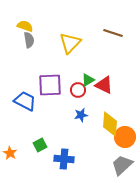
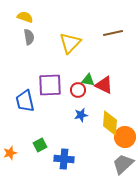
yellow semicircle: moved 9 px up
brown line: rotated 30 degrees counterclockwise
gray semicircle: moved 3 px up
green triangle: rotated 40 degrees clockwise
blue trapezoid: rotated 130 degrees counterclockwise
yellow diamond: moved 1 px up
orange star: rotated 24 degrees clockwise
gray trapezoid: moved 1 px right, 1 px up
